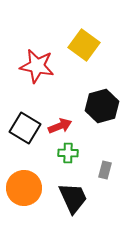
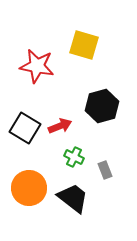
yellow square: rotated 20 degrees counterclockwise
green cross: moved 6 px right, 4 px down; rotated 24 degrees clockwise
gray rectangle: rotated 36 degrees counterclockwise
orange circle: moved 5 px right
black trapezoid: rotated 28 degrees counterclockwise
